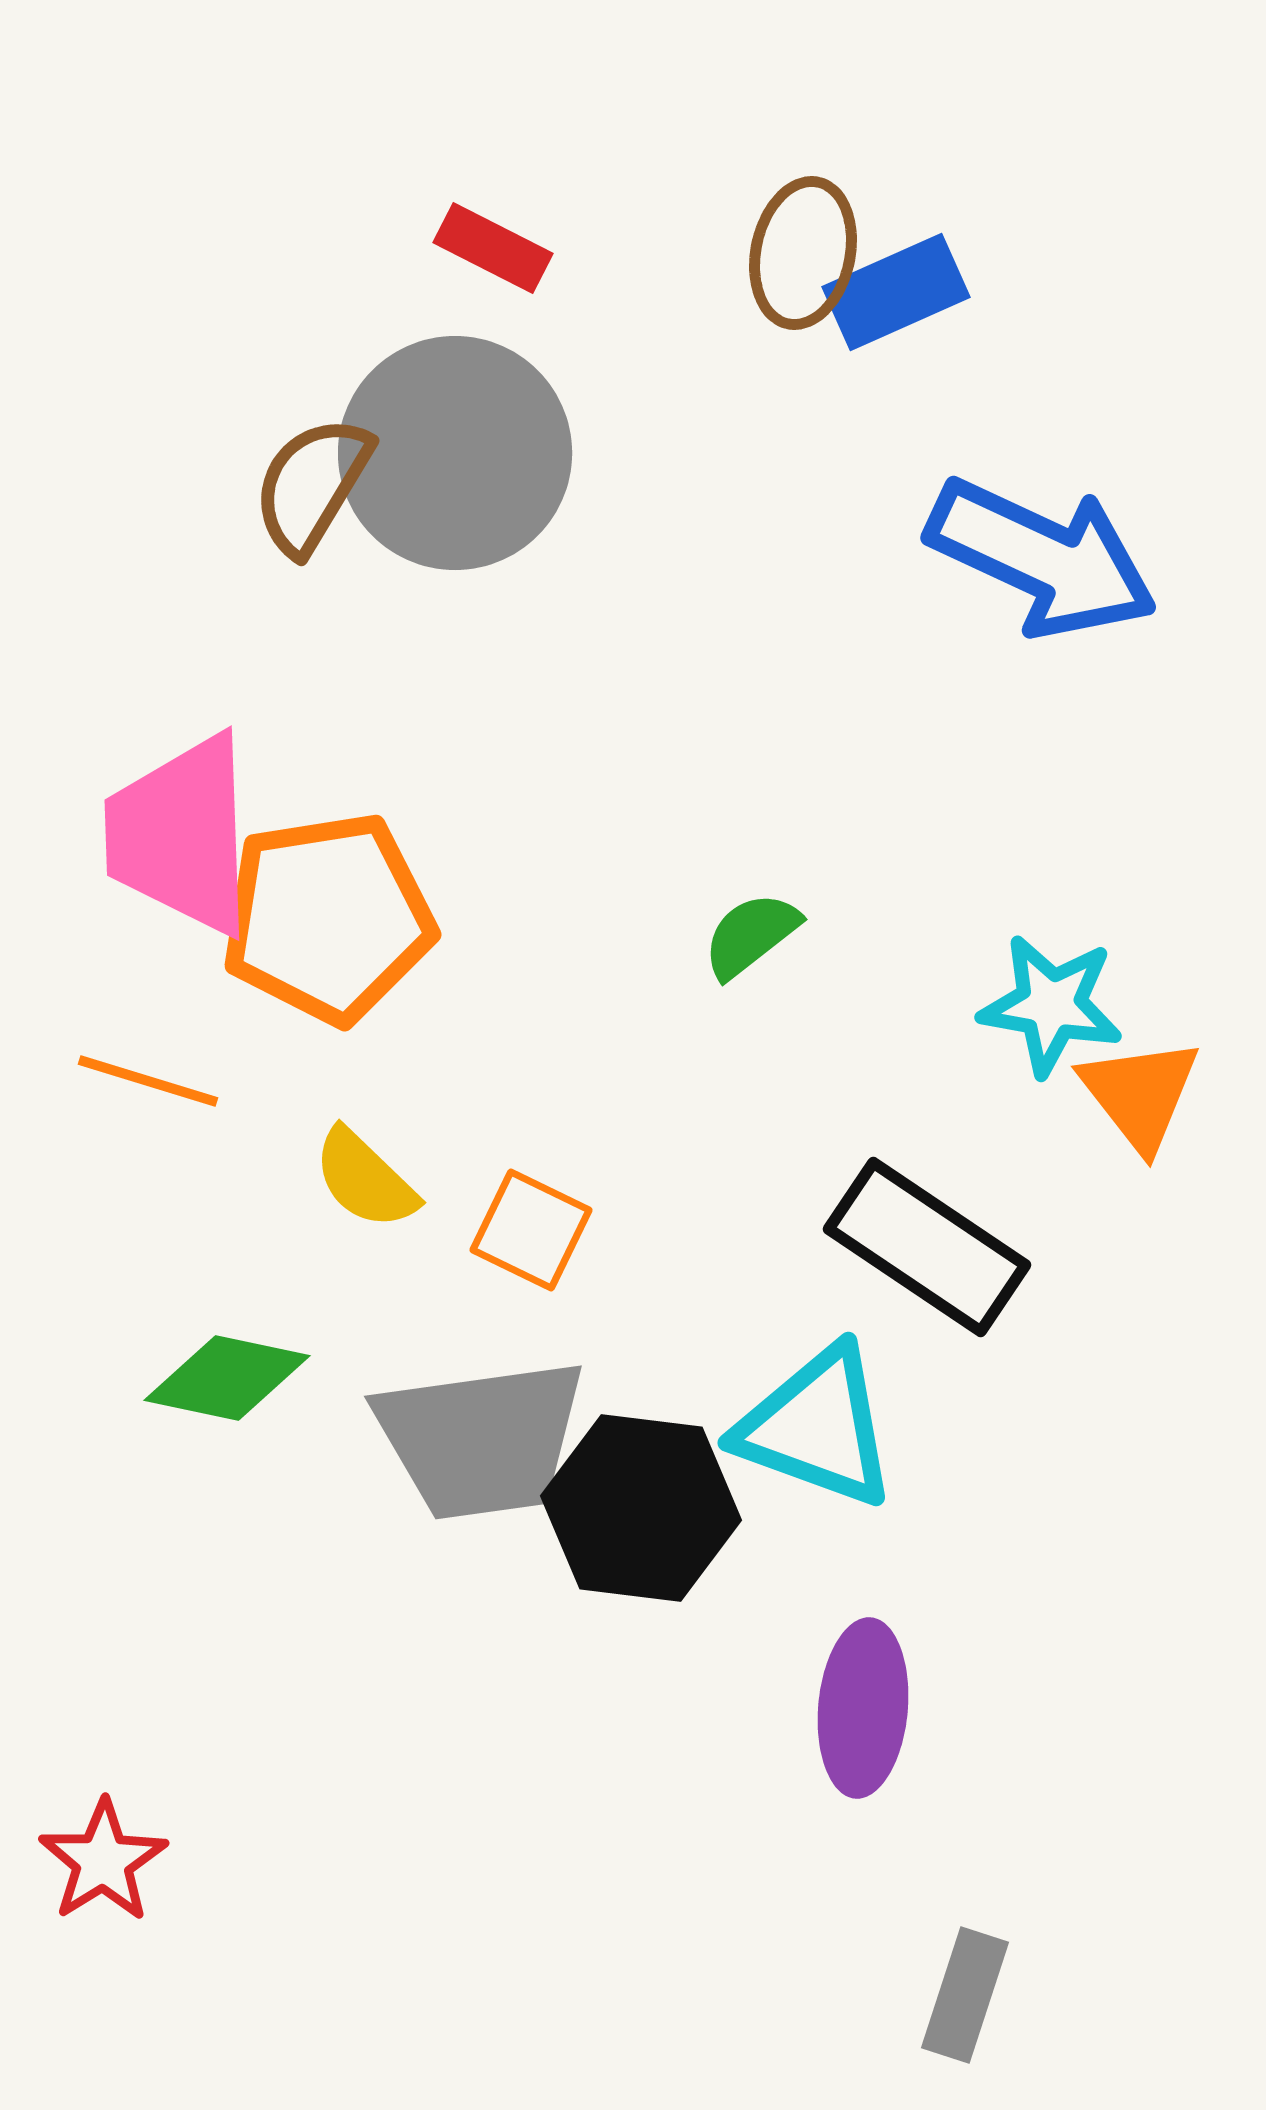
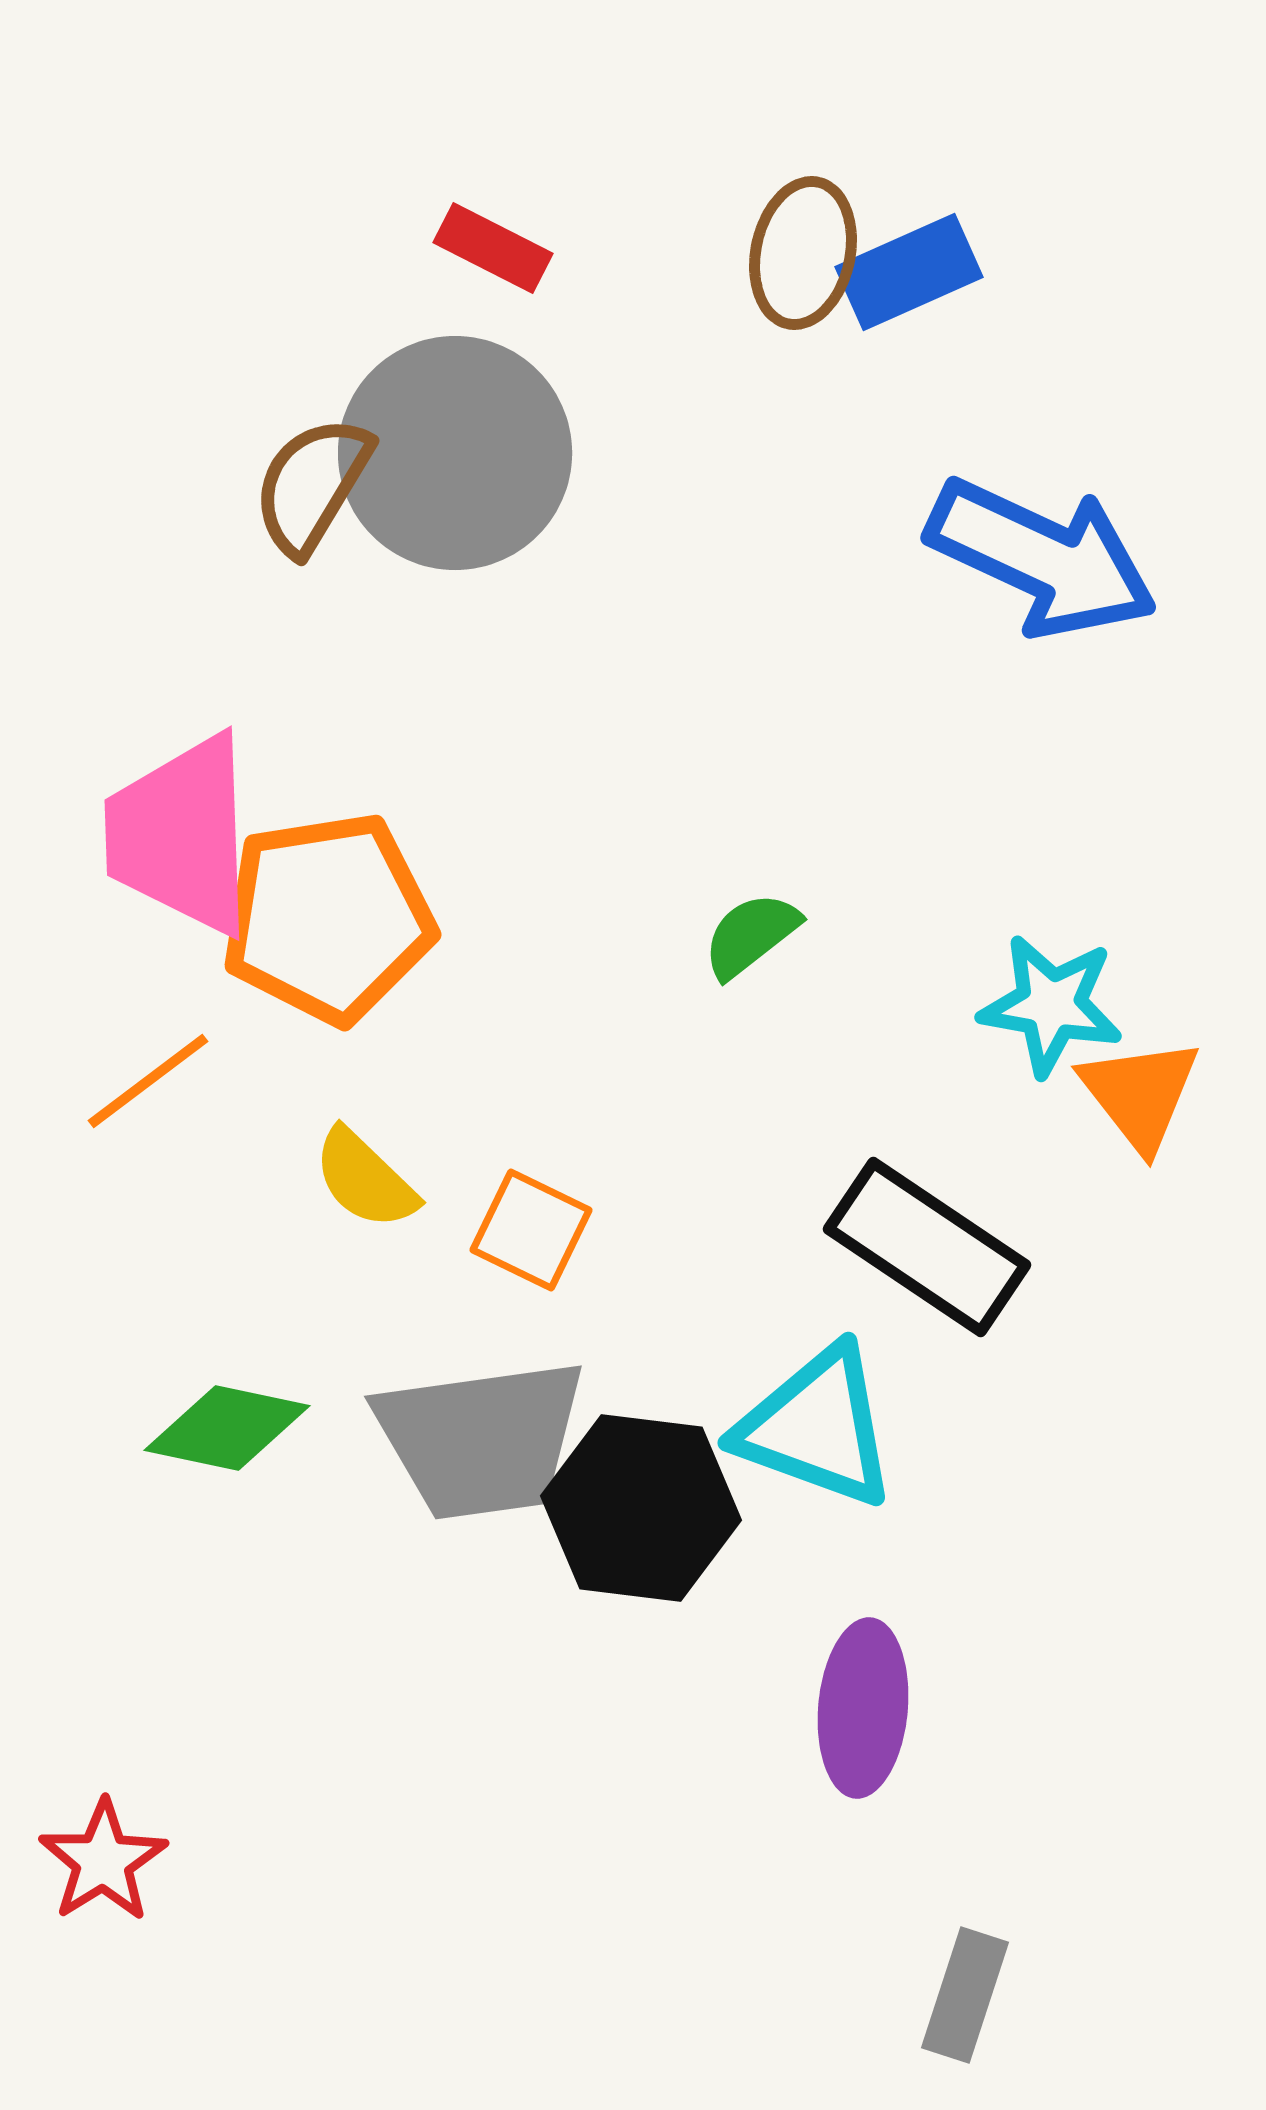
blue rectangle: moved 13 px right, 20 px up
orange line: rotated 54 degrees counterclockwise
green diamond: moved 50 px down
